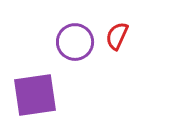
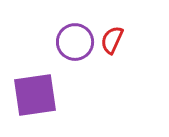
red semicircle: moved 5 px left, 4 px down
